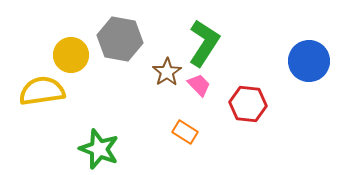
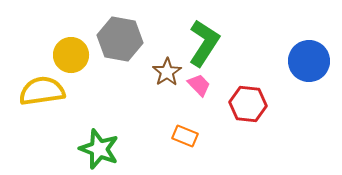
orange rectangle: moved 4 px down; rotated 10 degrees counterclockwise
